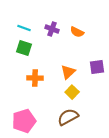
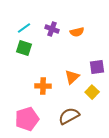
cyan line: rotated 56 degrees counterclockwise
orange semicircle: rotated 40 degrees counterclockwise
orange triangle: moved 4 px right, 5 px down
orange cross: moved 8 px right, 8 px down
yellow square: moved 20 px right
brown semicircle: moved 1 px right, 1 px up
pink pentagon: moved 3 px right, 2 px up
